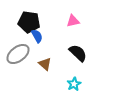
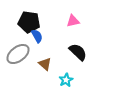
black semicircle: moved 1 px up
cyan star: moved 8 px left, 4 px up
